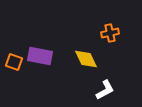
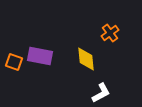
orange cross: rotated 24 degrees counterclockwise
yellow diamond: rotated 20 degrees clockwise
white L-shape: moved 4 px left, 3 px down
